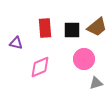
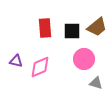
black square: moved 1 px down
purple triangle: moved 18 px down
gray triangle: rotated 32 degrees clockwise
